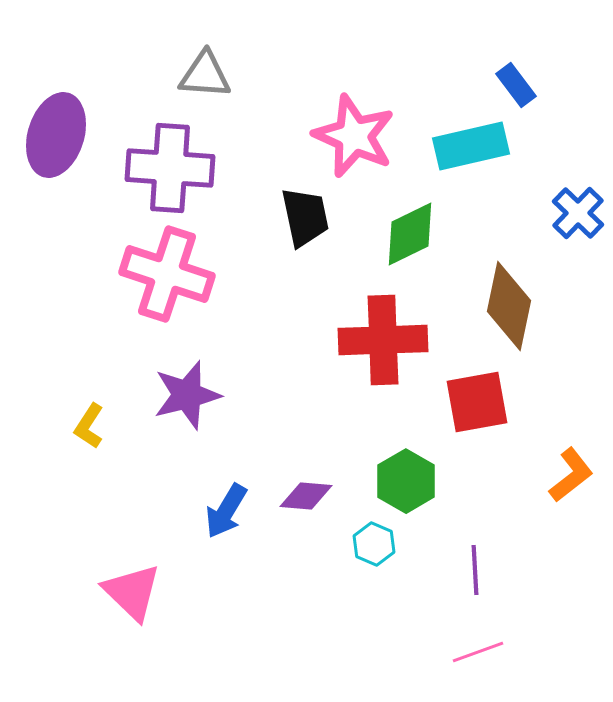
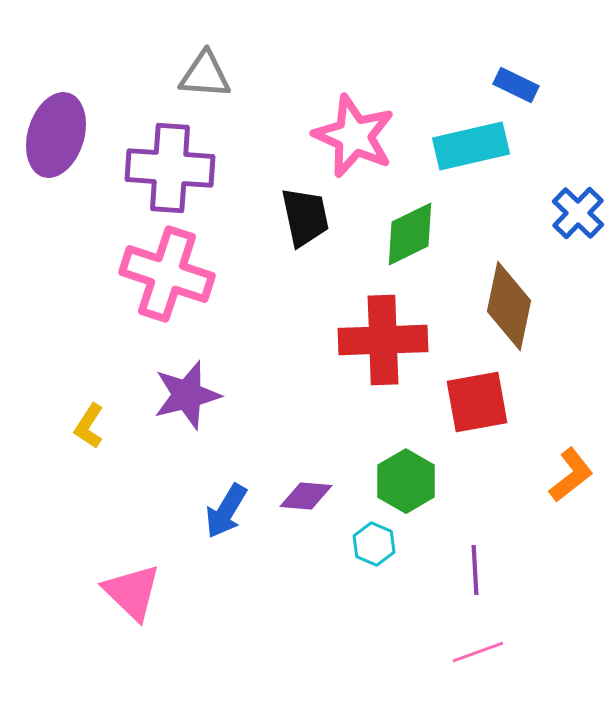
blue rectangle: rotated 27 degrees counterclockwise
